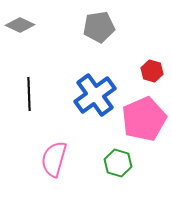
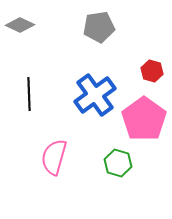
pink pentagon: rotated 12 degrees counterclockwise
pink semicircle: moved 2 px up
